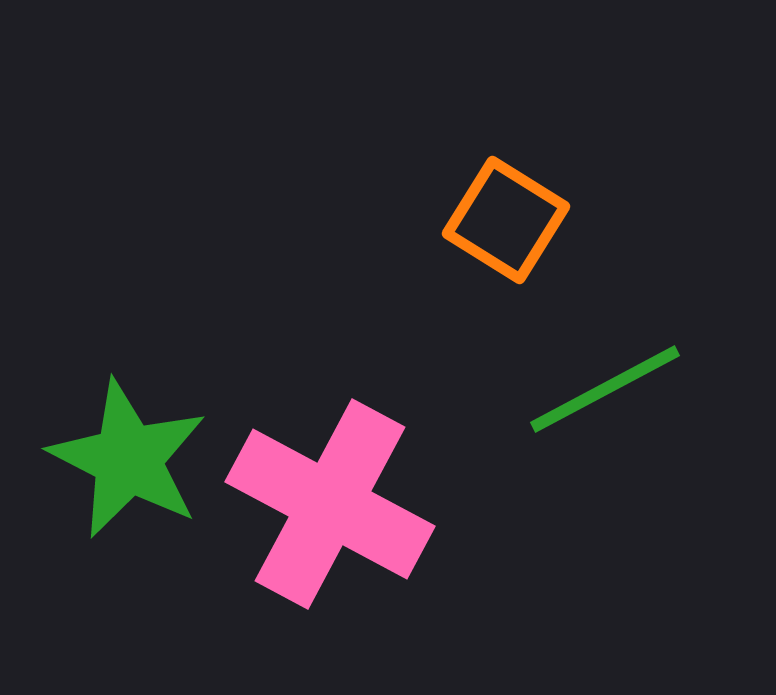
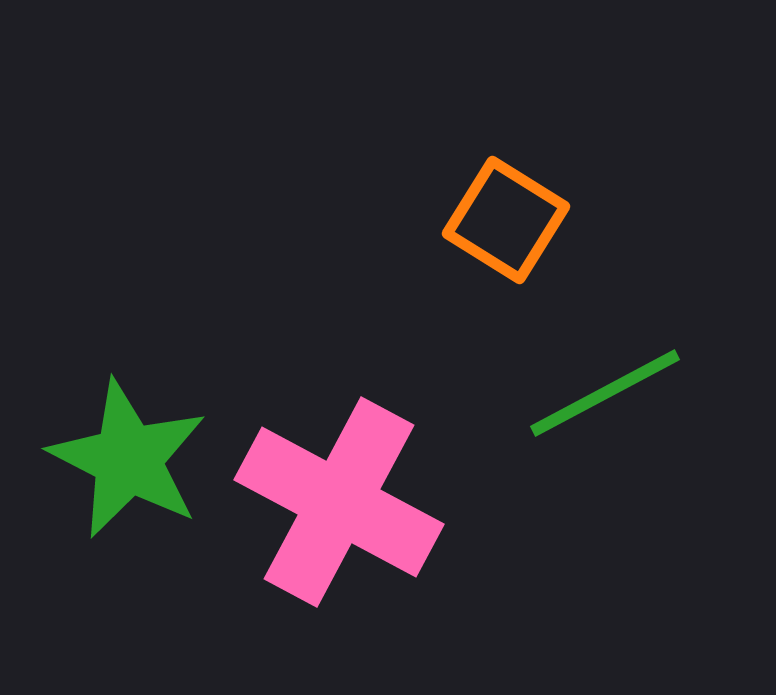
green line: moved 4 px down
pink cross: moved 9 px right, 2 px up
